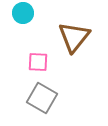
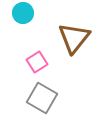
brown triangle: moved 1 px down
pink square: moved 1 px left; rotated 35 degrees counterclockwise
